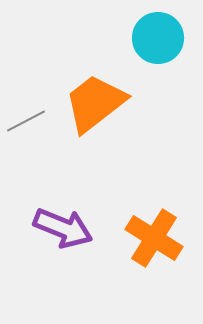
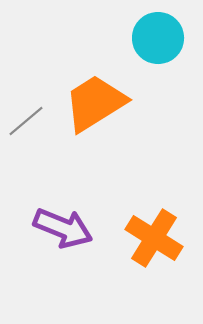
orange trapezoid: rotated 6 degrees clockwise
gray line: rotated 12 degrees counterclockwise
